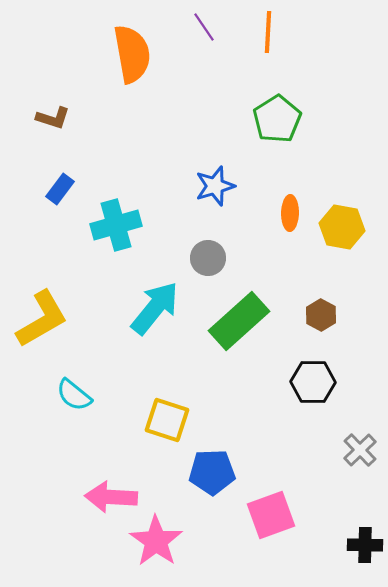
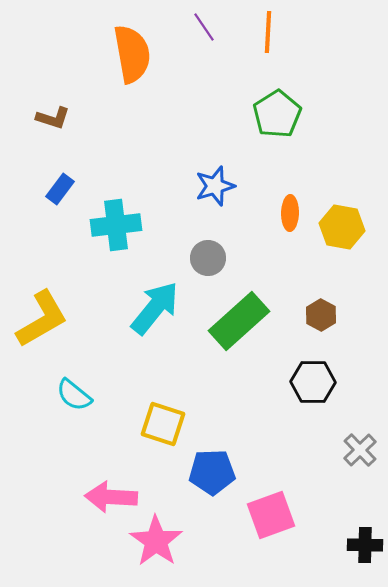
green pentagon: moved 5 px up
cyan cross: rotated 9 degrees clockwise
yellow square: moved 4 px left, 4 px down
